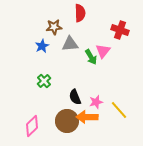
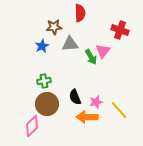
green cross: rotated 32 degrees clockwise
brown circle: moved 20 px left, 17 px up
